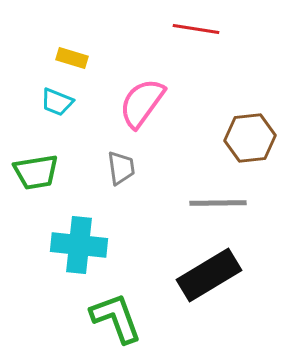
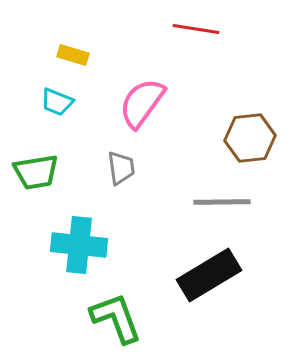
yellow rectangle: moved 1 px right, 3 px up
gray line: moved 4 px right, 1 px up
